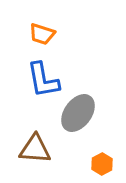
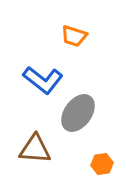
orange trapezoid: moved 32 px right, 2 px down
blue L-shape: rotated 42 degrees counterclockwise
orange hexagon: rotated 20 degrees clockwise
